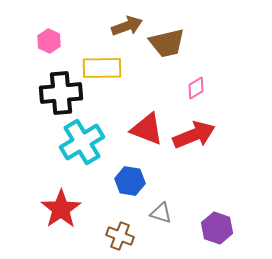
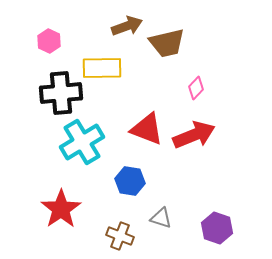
pink diamond: rotated 15 degrees counterclockwise
gray triangle: moved 5 px down
